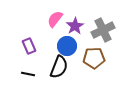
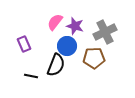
pink semicircle: moved 3 px down
purple star: rotated 24 degrees counterclockwise
gray cross: moved 2 px right, 2 px down
purple rectangle: moved 5 px left, 2 px up
black semicircle: moved 3 px left, 2 px up
black line: moved 3 px right, 2 px down
